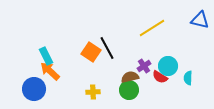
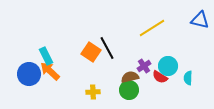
blue circle: moved 5 px left, 15 px up
